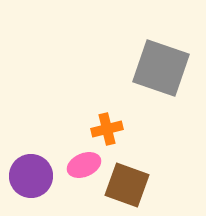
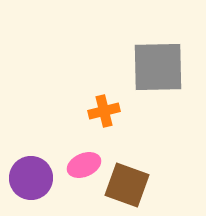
gray square: moved 3 px left, 1 px up; rotated 20 degrees counterclockwise
orange cross: moved 3 px left, 18 px up
purple circle: moved 2 px down
